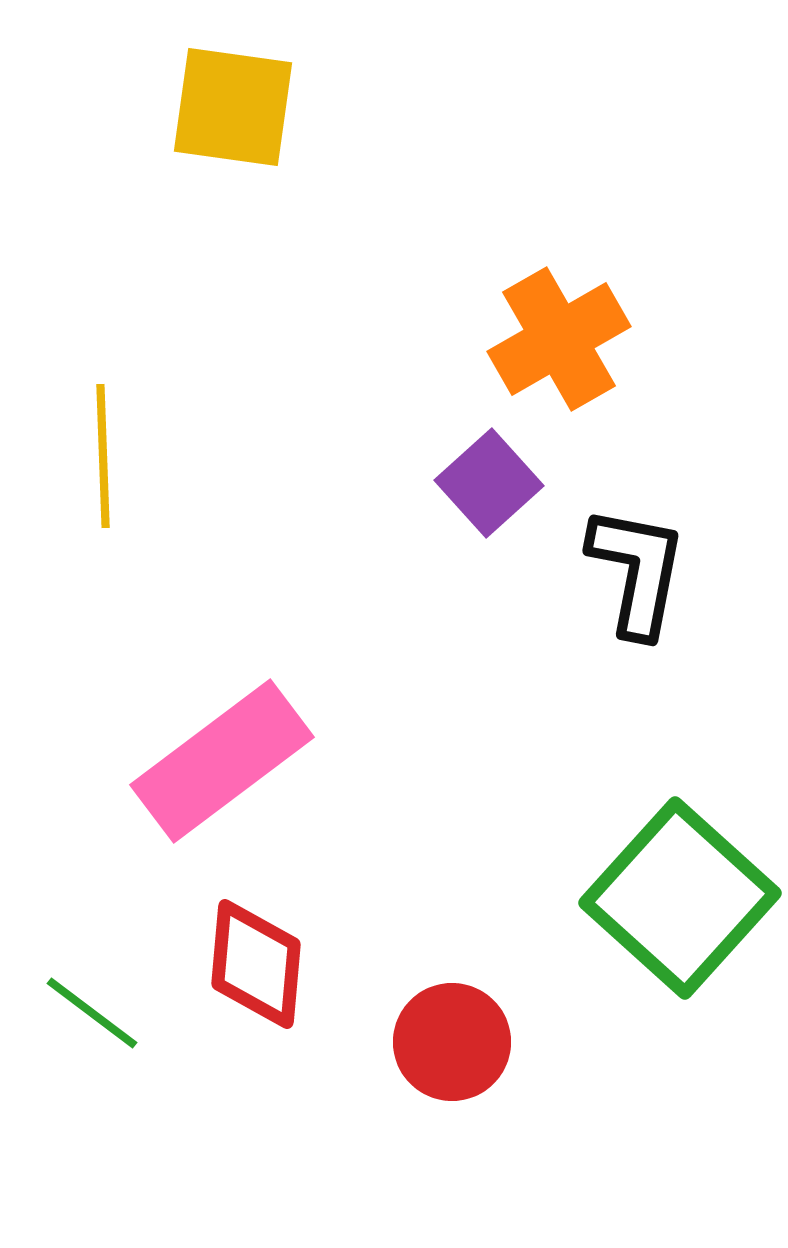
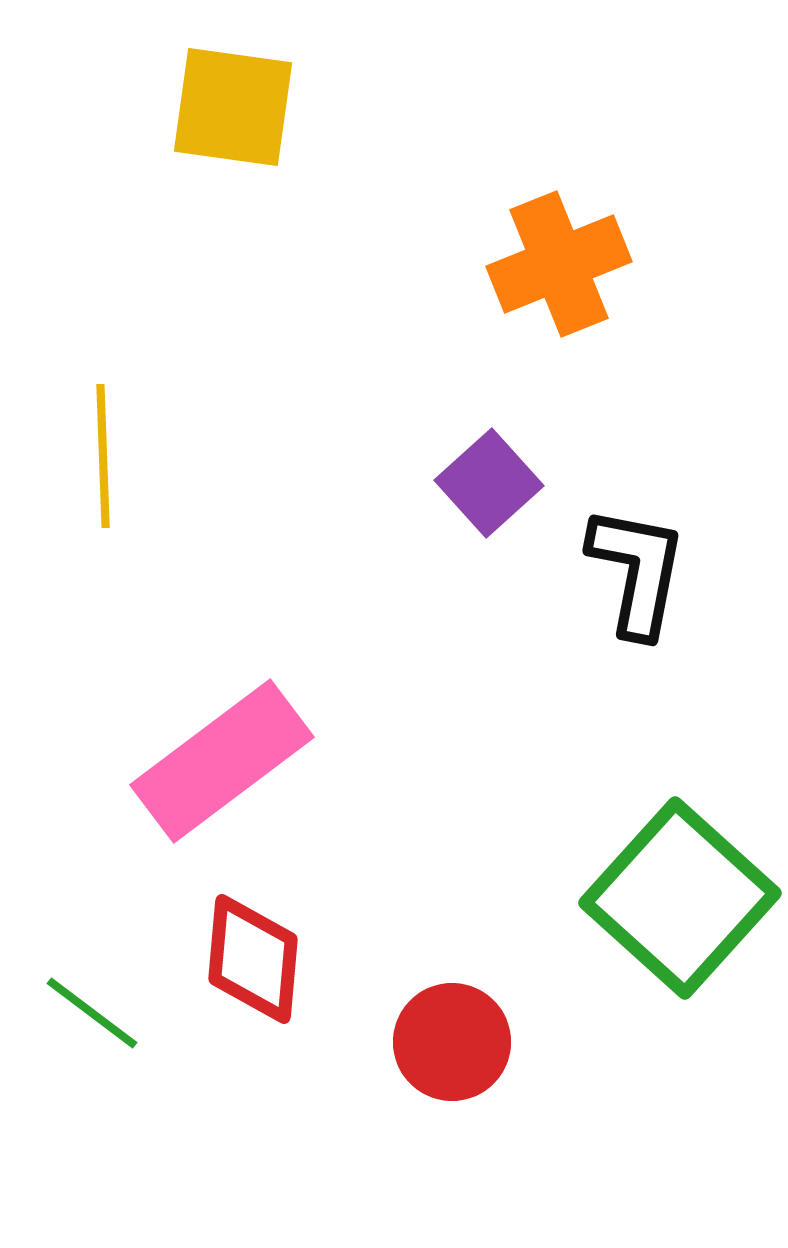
orange cross: moved 75 px up; rotated 8 degrees clockwise
red diamond: moved 3 px left, 5 px up
